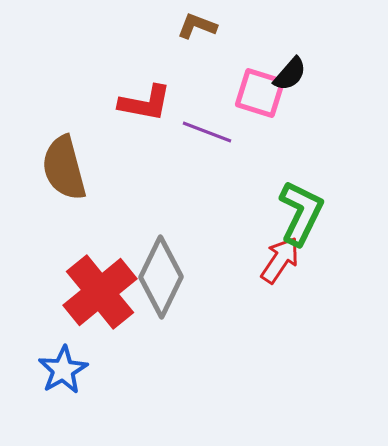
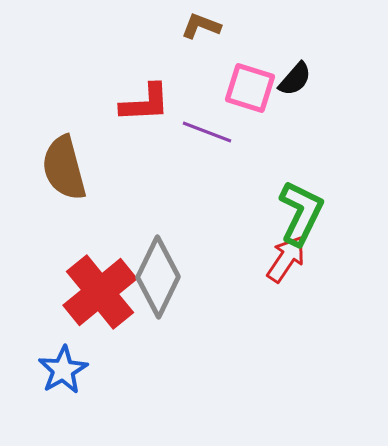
brown L-shape: moved 4 px right
black semicircle: moved 5 px right, 5 px down
pink square: moved 10 px left, 5 px up
red L-shape: rotated 14 degrees counterclockwise
red arrow: moved 6 px right, 1 px up
gray diamond: moved 3 px left
